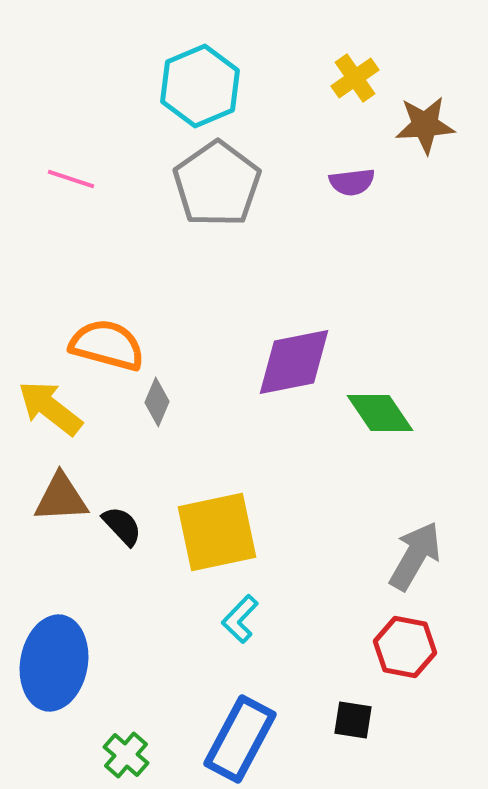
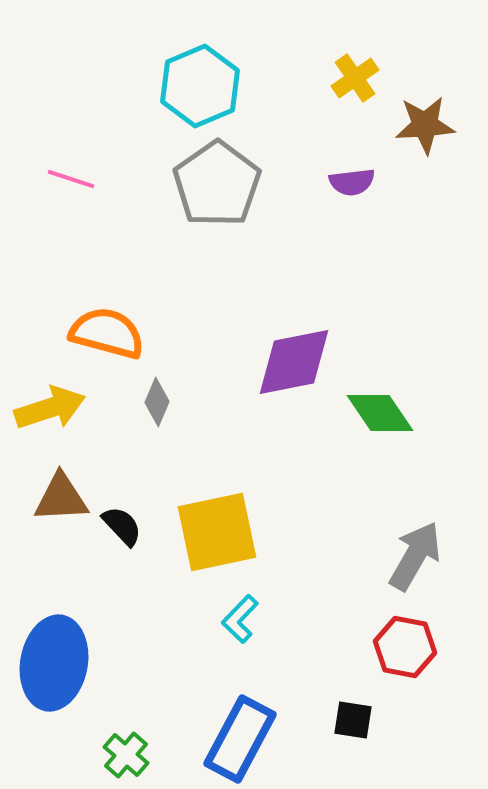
orange semicircle: moved 12 px up
yellow arrow: rotated 124 degrees clockwise
